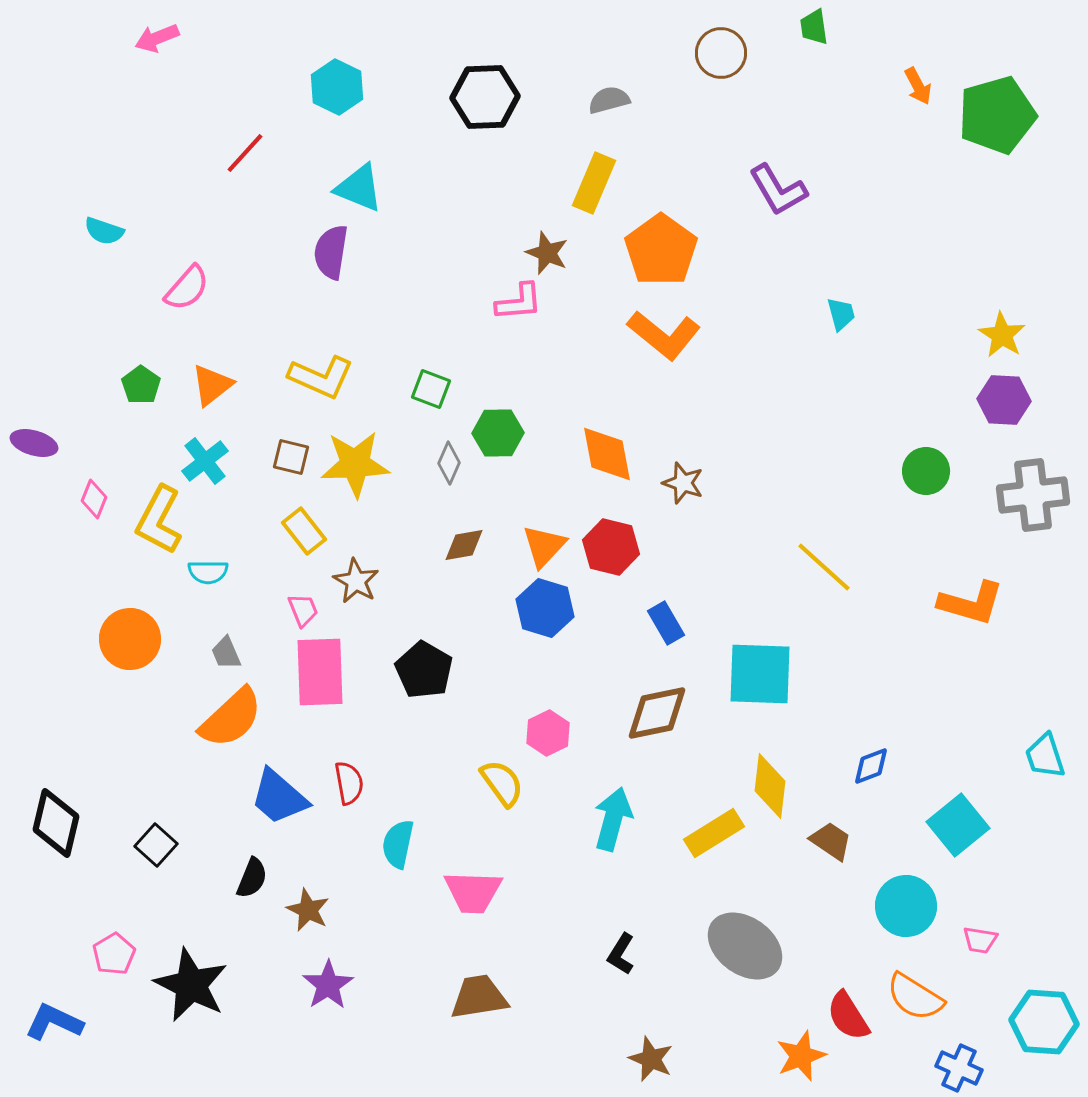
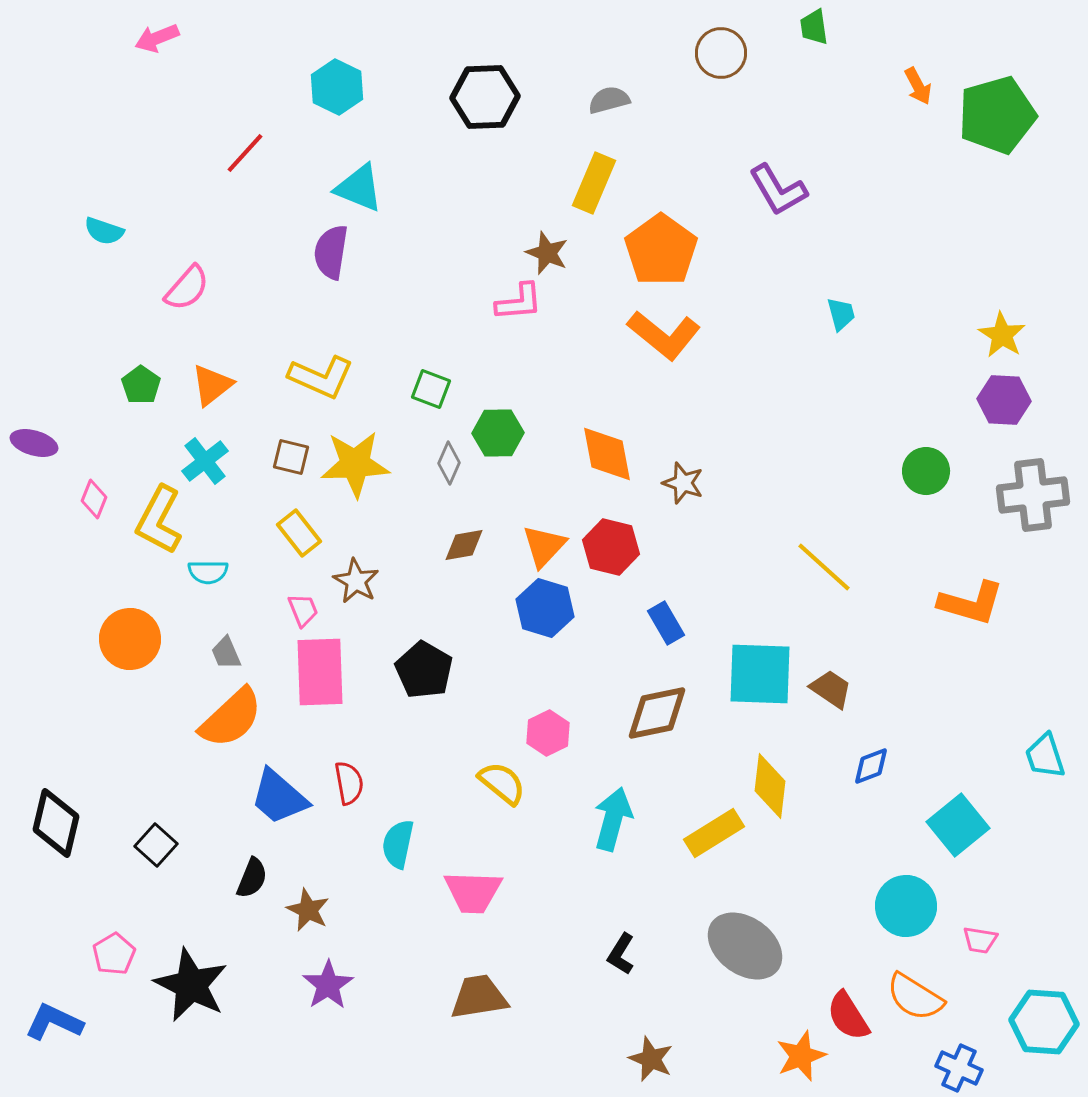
yellow rectangle at (304, 531): moved 5 px left, 2 px down
yellow semicircle at (502, 783): rotated 15 degrees counterclockwise
brown trapezoid at (831, 841): moved 152 px up
